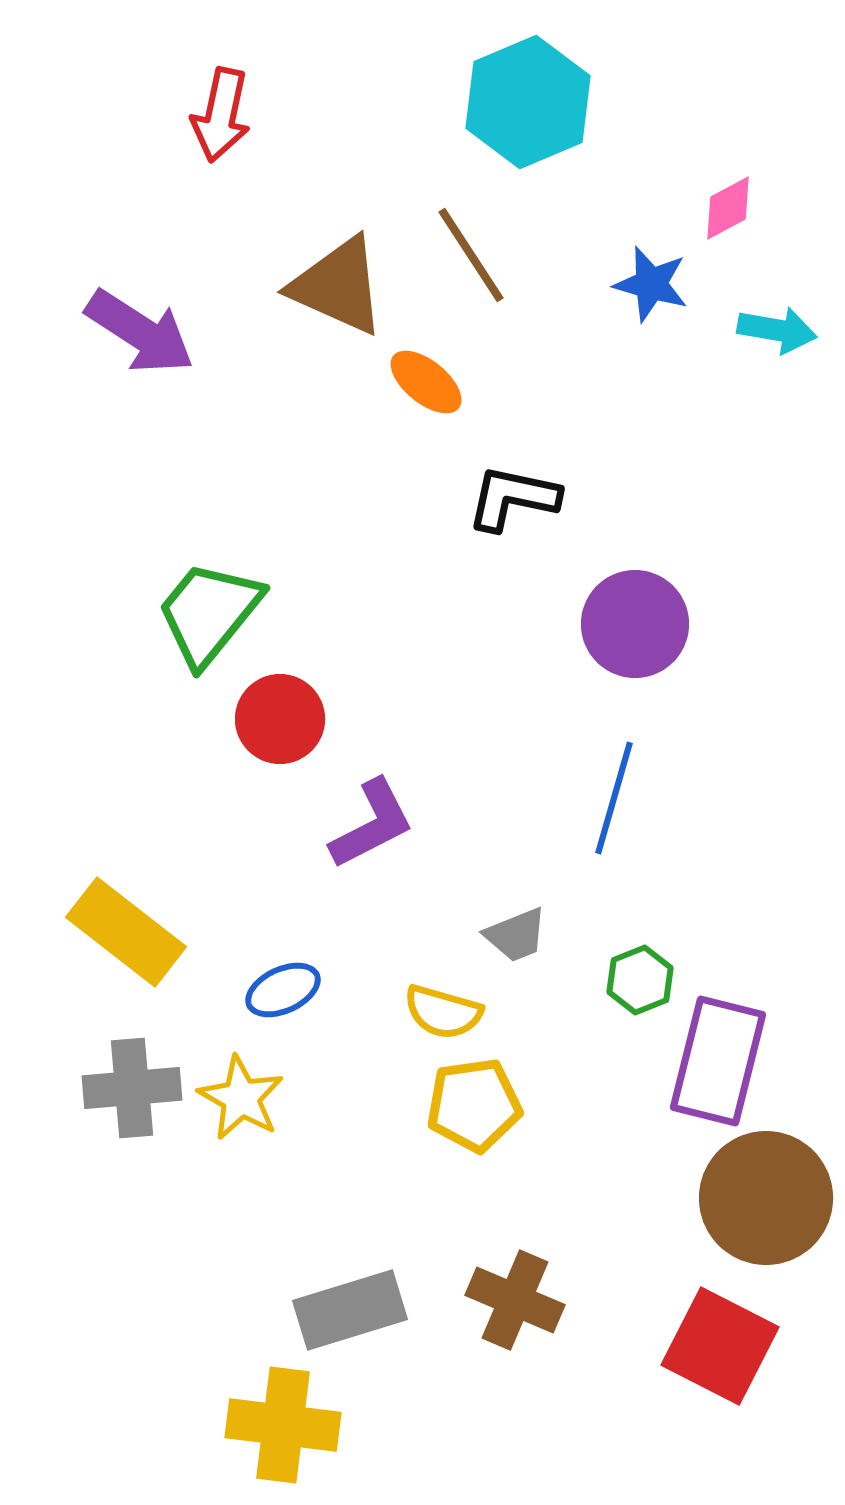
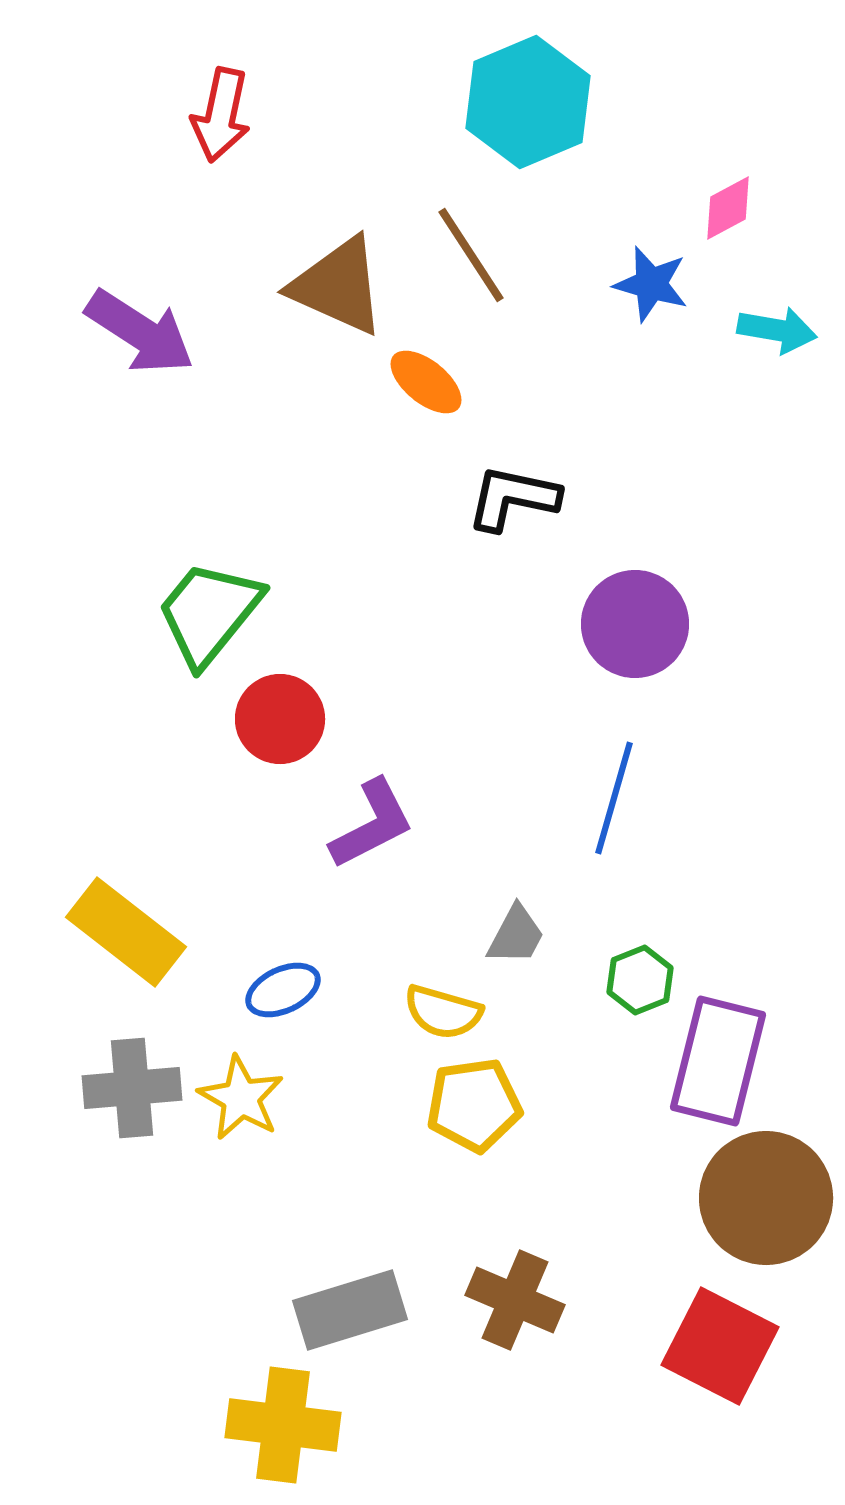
gray trapezoid: rotated 40 degrees counterclockwise
